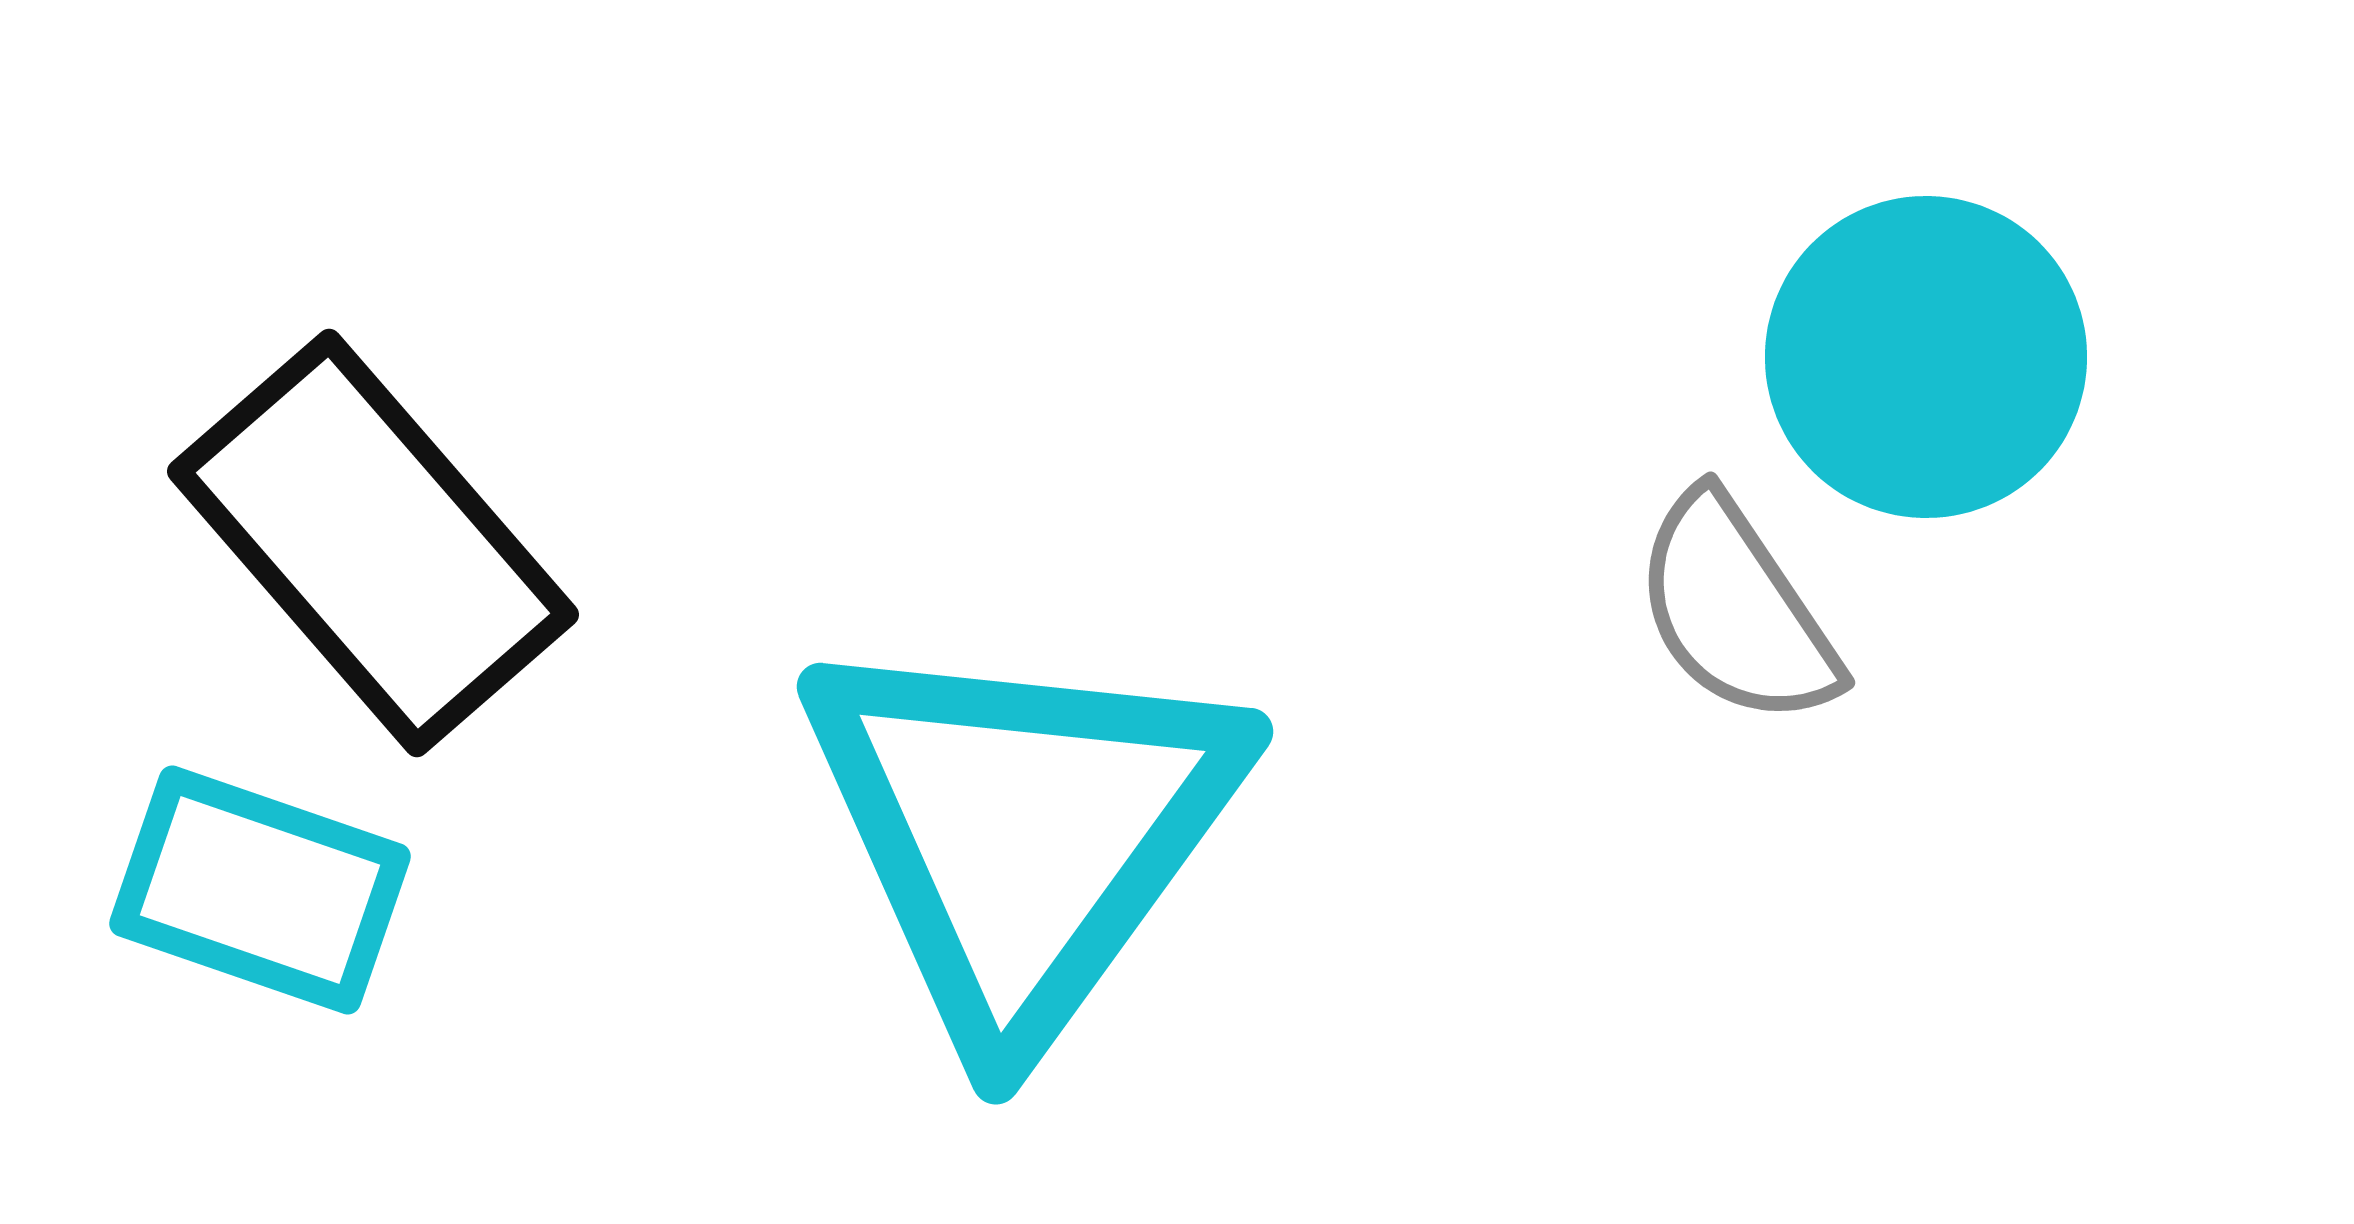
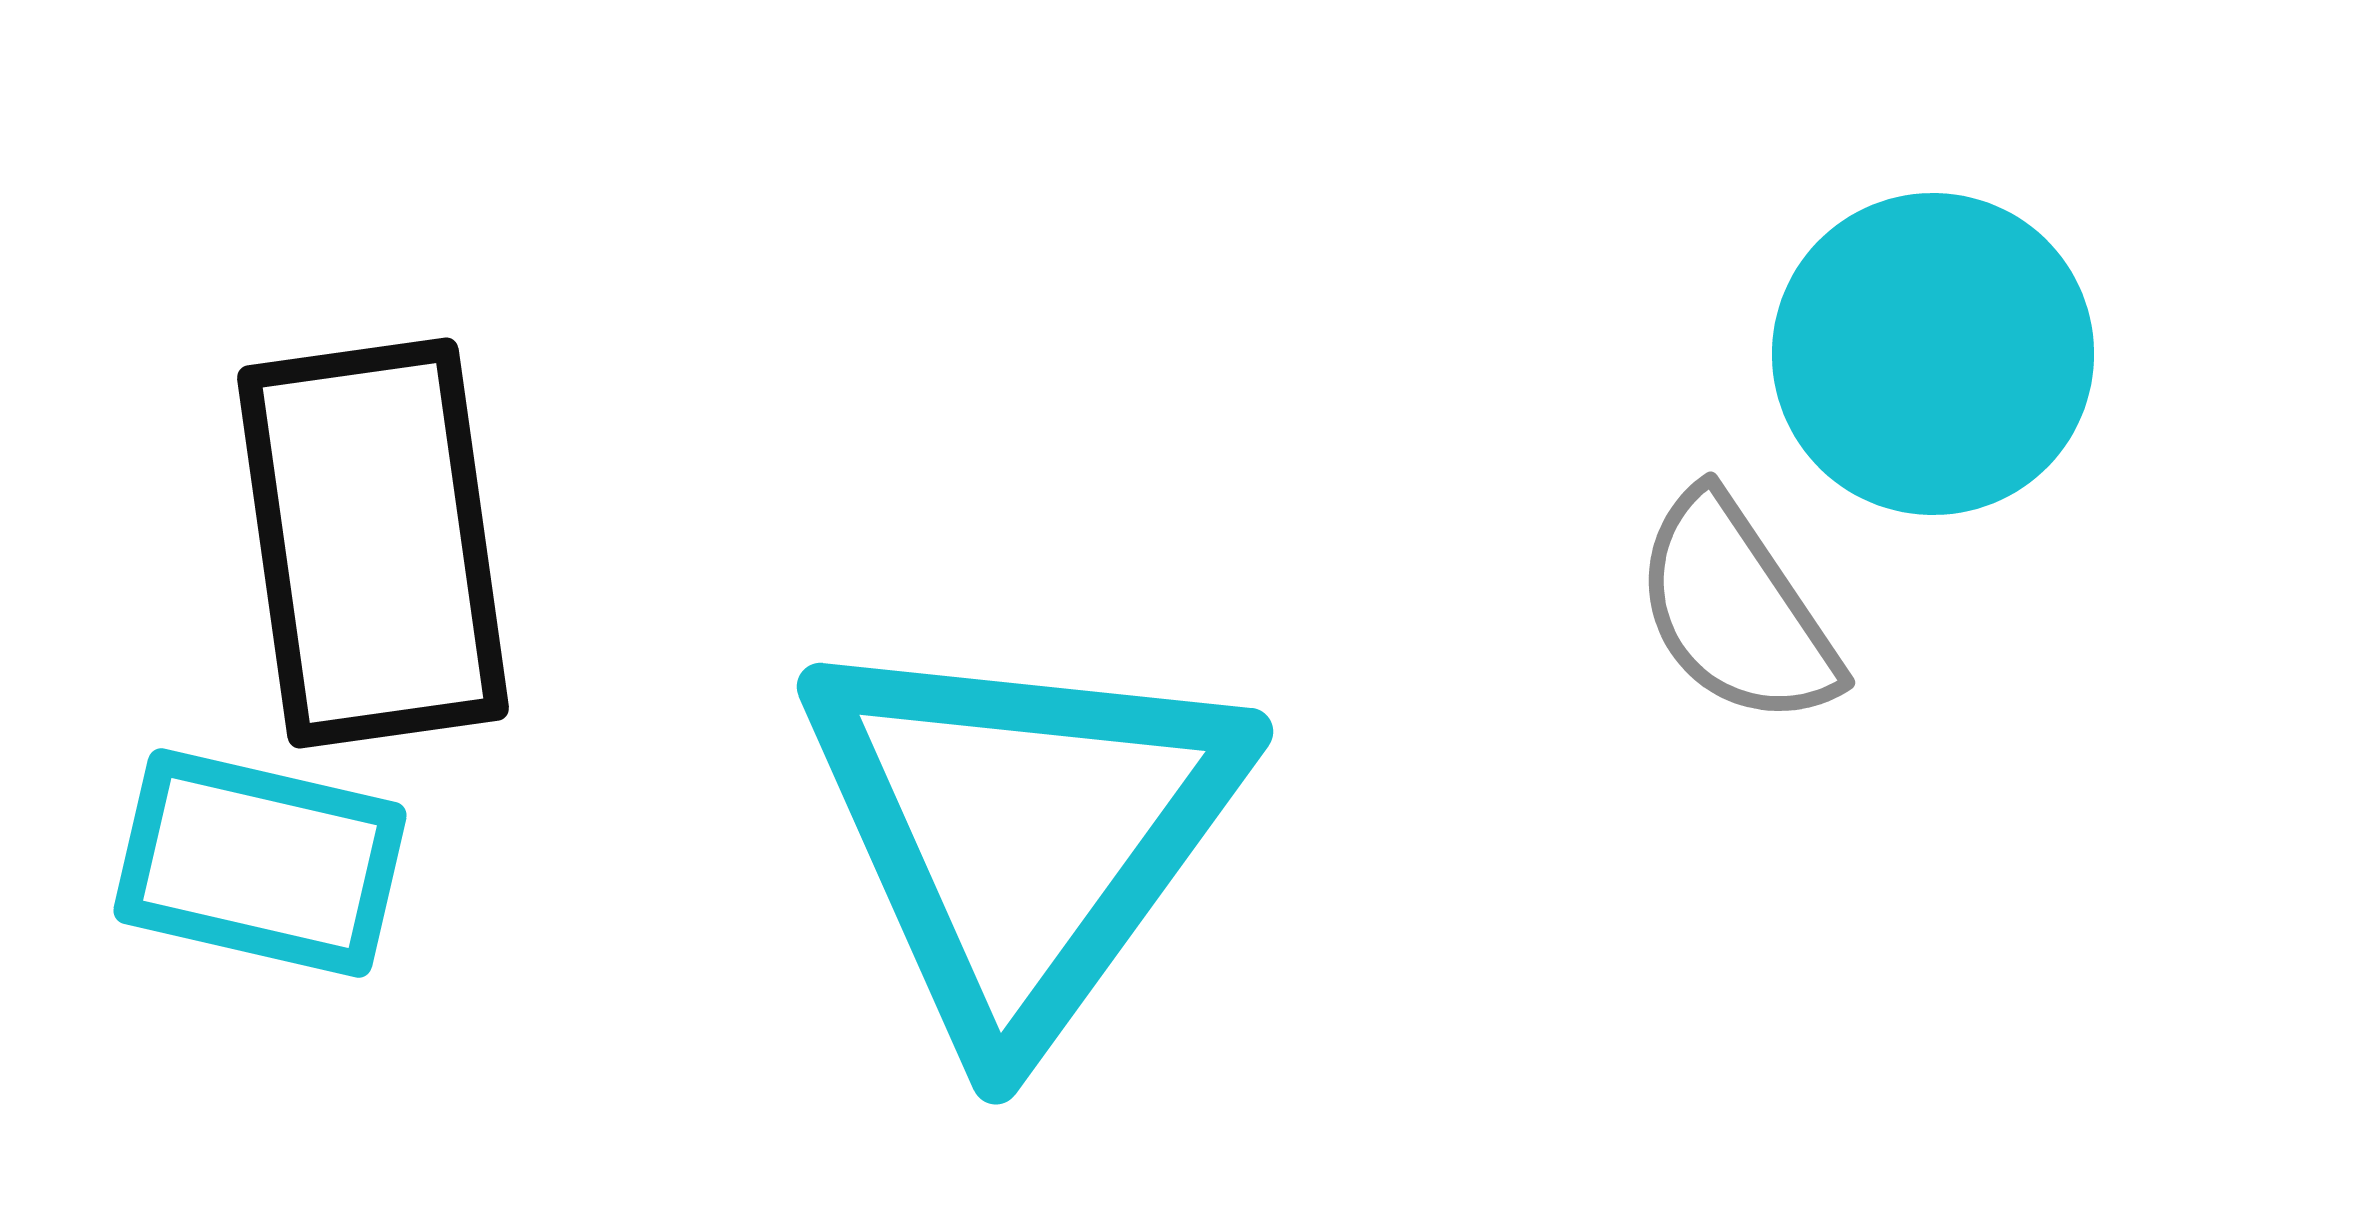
cyan circle: moved 7 px right, 3 px up
black rectangle: rotated 33 degrees clockwise
cyan rectangle: moved 27 px up; rotated 6 degrees counterclockwise
